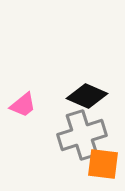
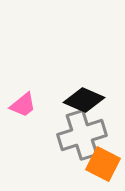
black diamond: moved 3 px left, 4 px down
orange square: rotated 20 degrees clockwise
